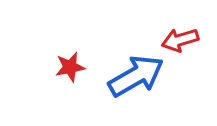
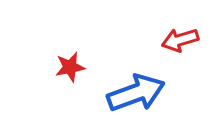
blue arrow: moved 17 px down; rotated 10 degrees clockwise
